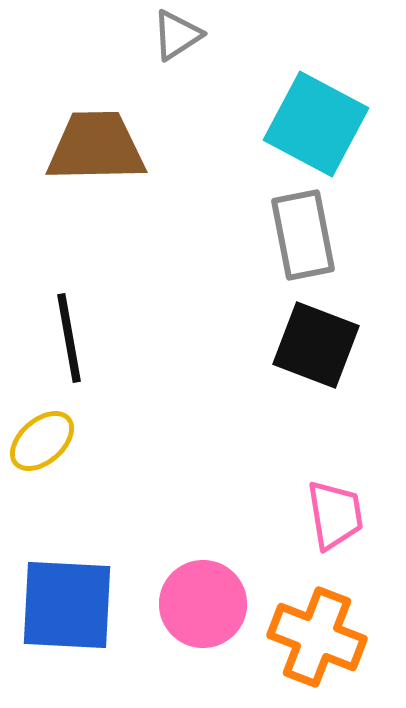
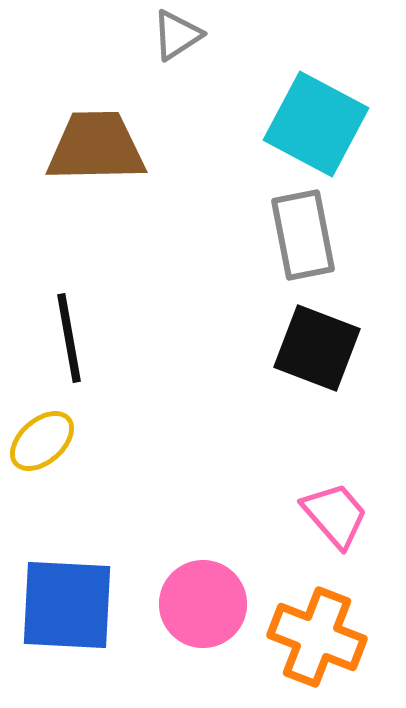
black square: moved 1 px right, 3 px down
pink trapezoid: rotated 32 degrees counterclockwise
